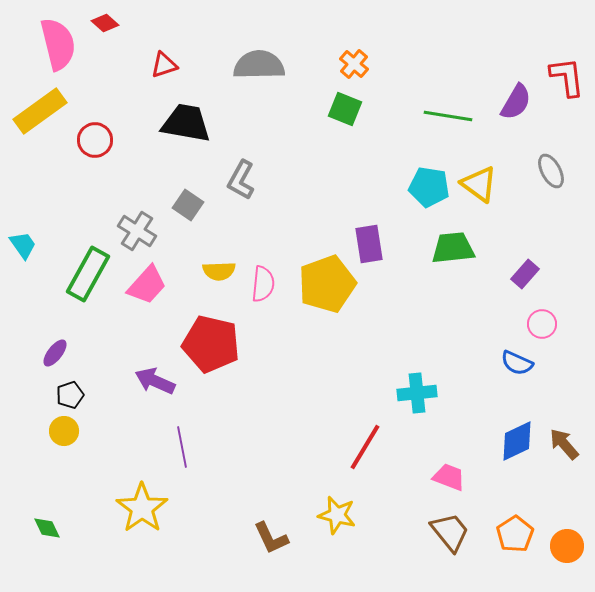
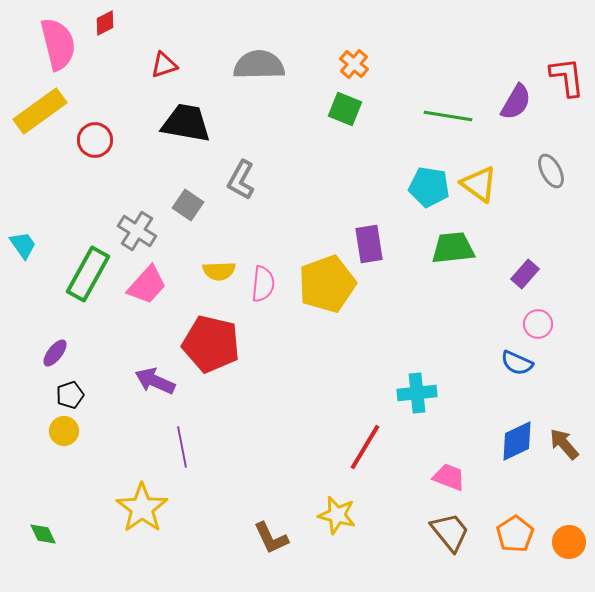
red diamond at (105, 23): rotated 68 degrees counterclockwise
pink circle at (542, 324): moved 4 px left
green diamond at (47, 528): moved 4 px left, 6 px down
orange circle at (567, 546): moved 2 px right, 4 px up
